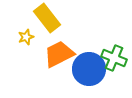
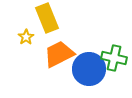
yellow rectangle: rotated 16 degrees clockwise
yellow star: rotated 14 degrees counterclockwise
green cross: rotated 10 degrees counterclockwise
